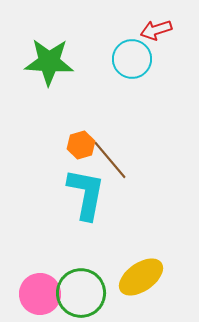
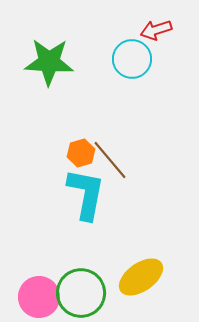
orange hexagon: moved 8 px down
pink circle: moved 1 px left, 3 px down
